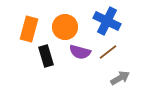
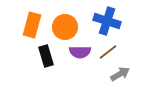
blue cross: rotated 8 degrees counterclockwise
orange rectangle: moved 3 px right, 4 px up
purple semicircle: rotated 15 degrees counterclockwise
gray arrow: moved 4 px up
